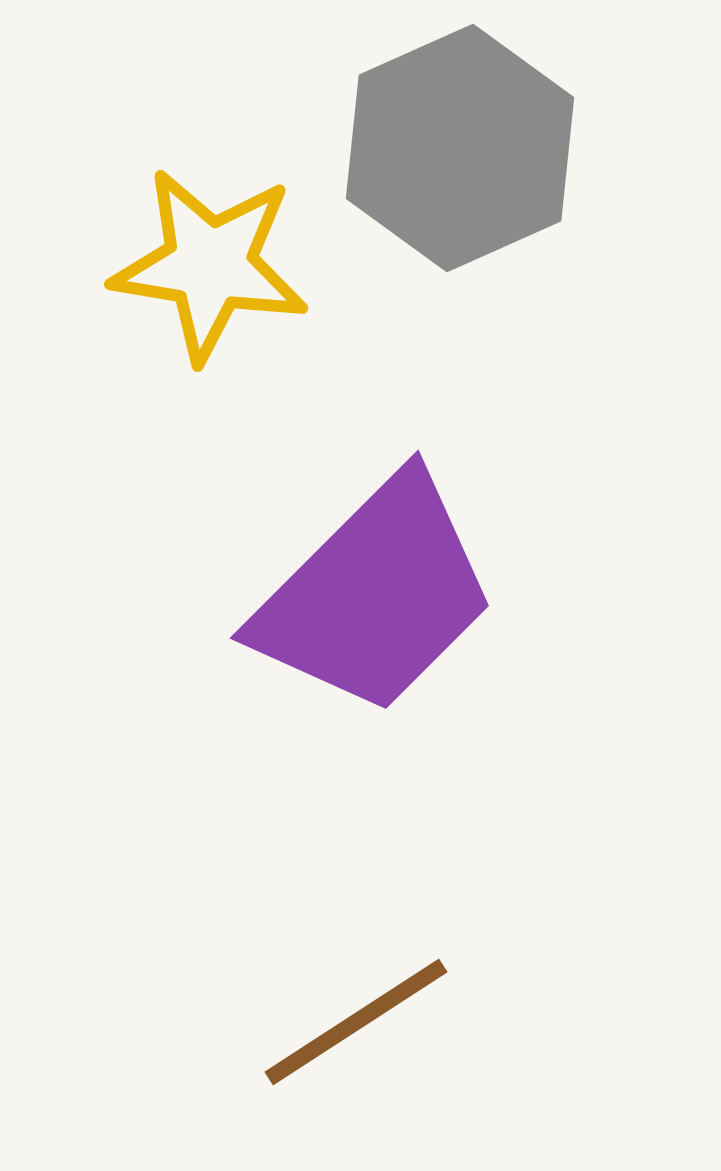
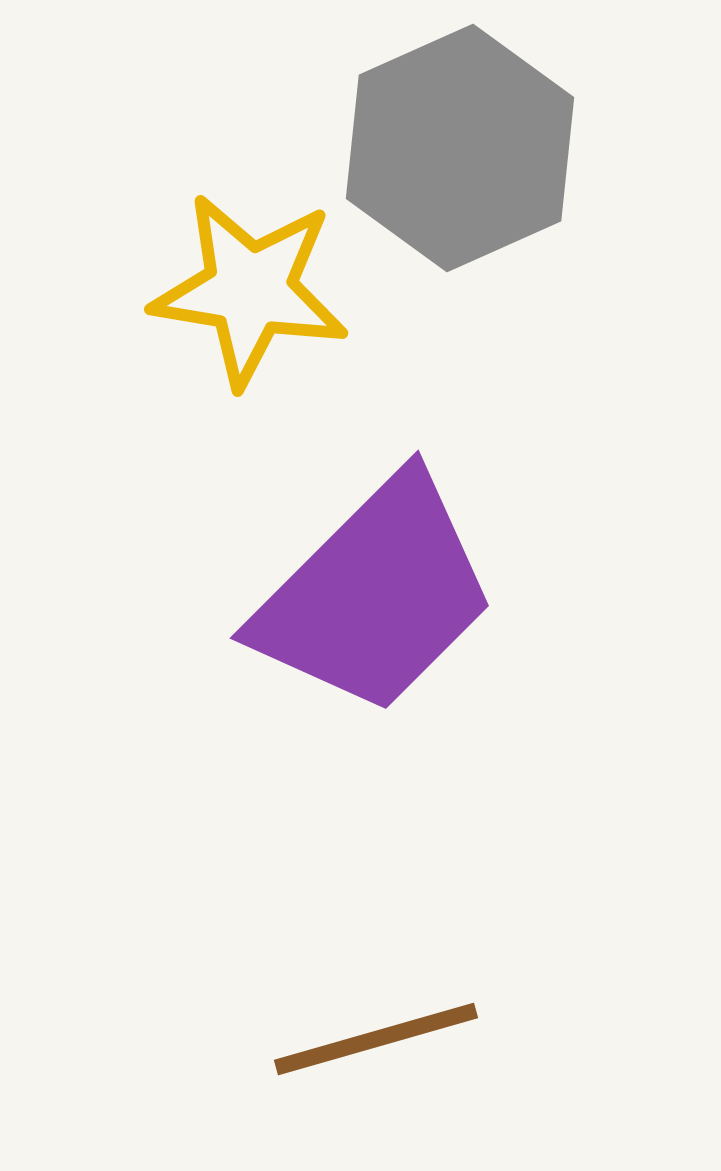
yellow star: moved 40 px right, 25 px down
brown line: moved 20 px right, 17 px down; rotated 17 degrees clockwise
